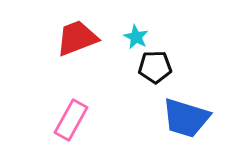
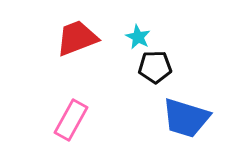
cyan star: moved 2 px right
